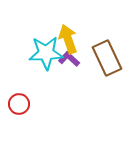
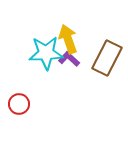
brown rectangle: rotated 52 degrees clockwise
